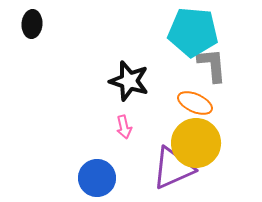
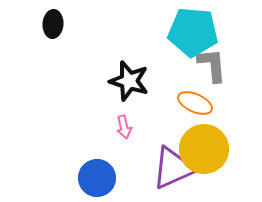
black ellipse: moved 21 px right
yellow circle: moved 8 px right, 6 px down
